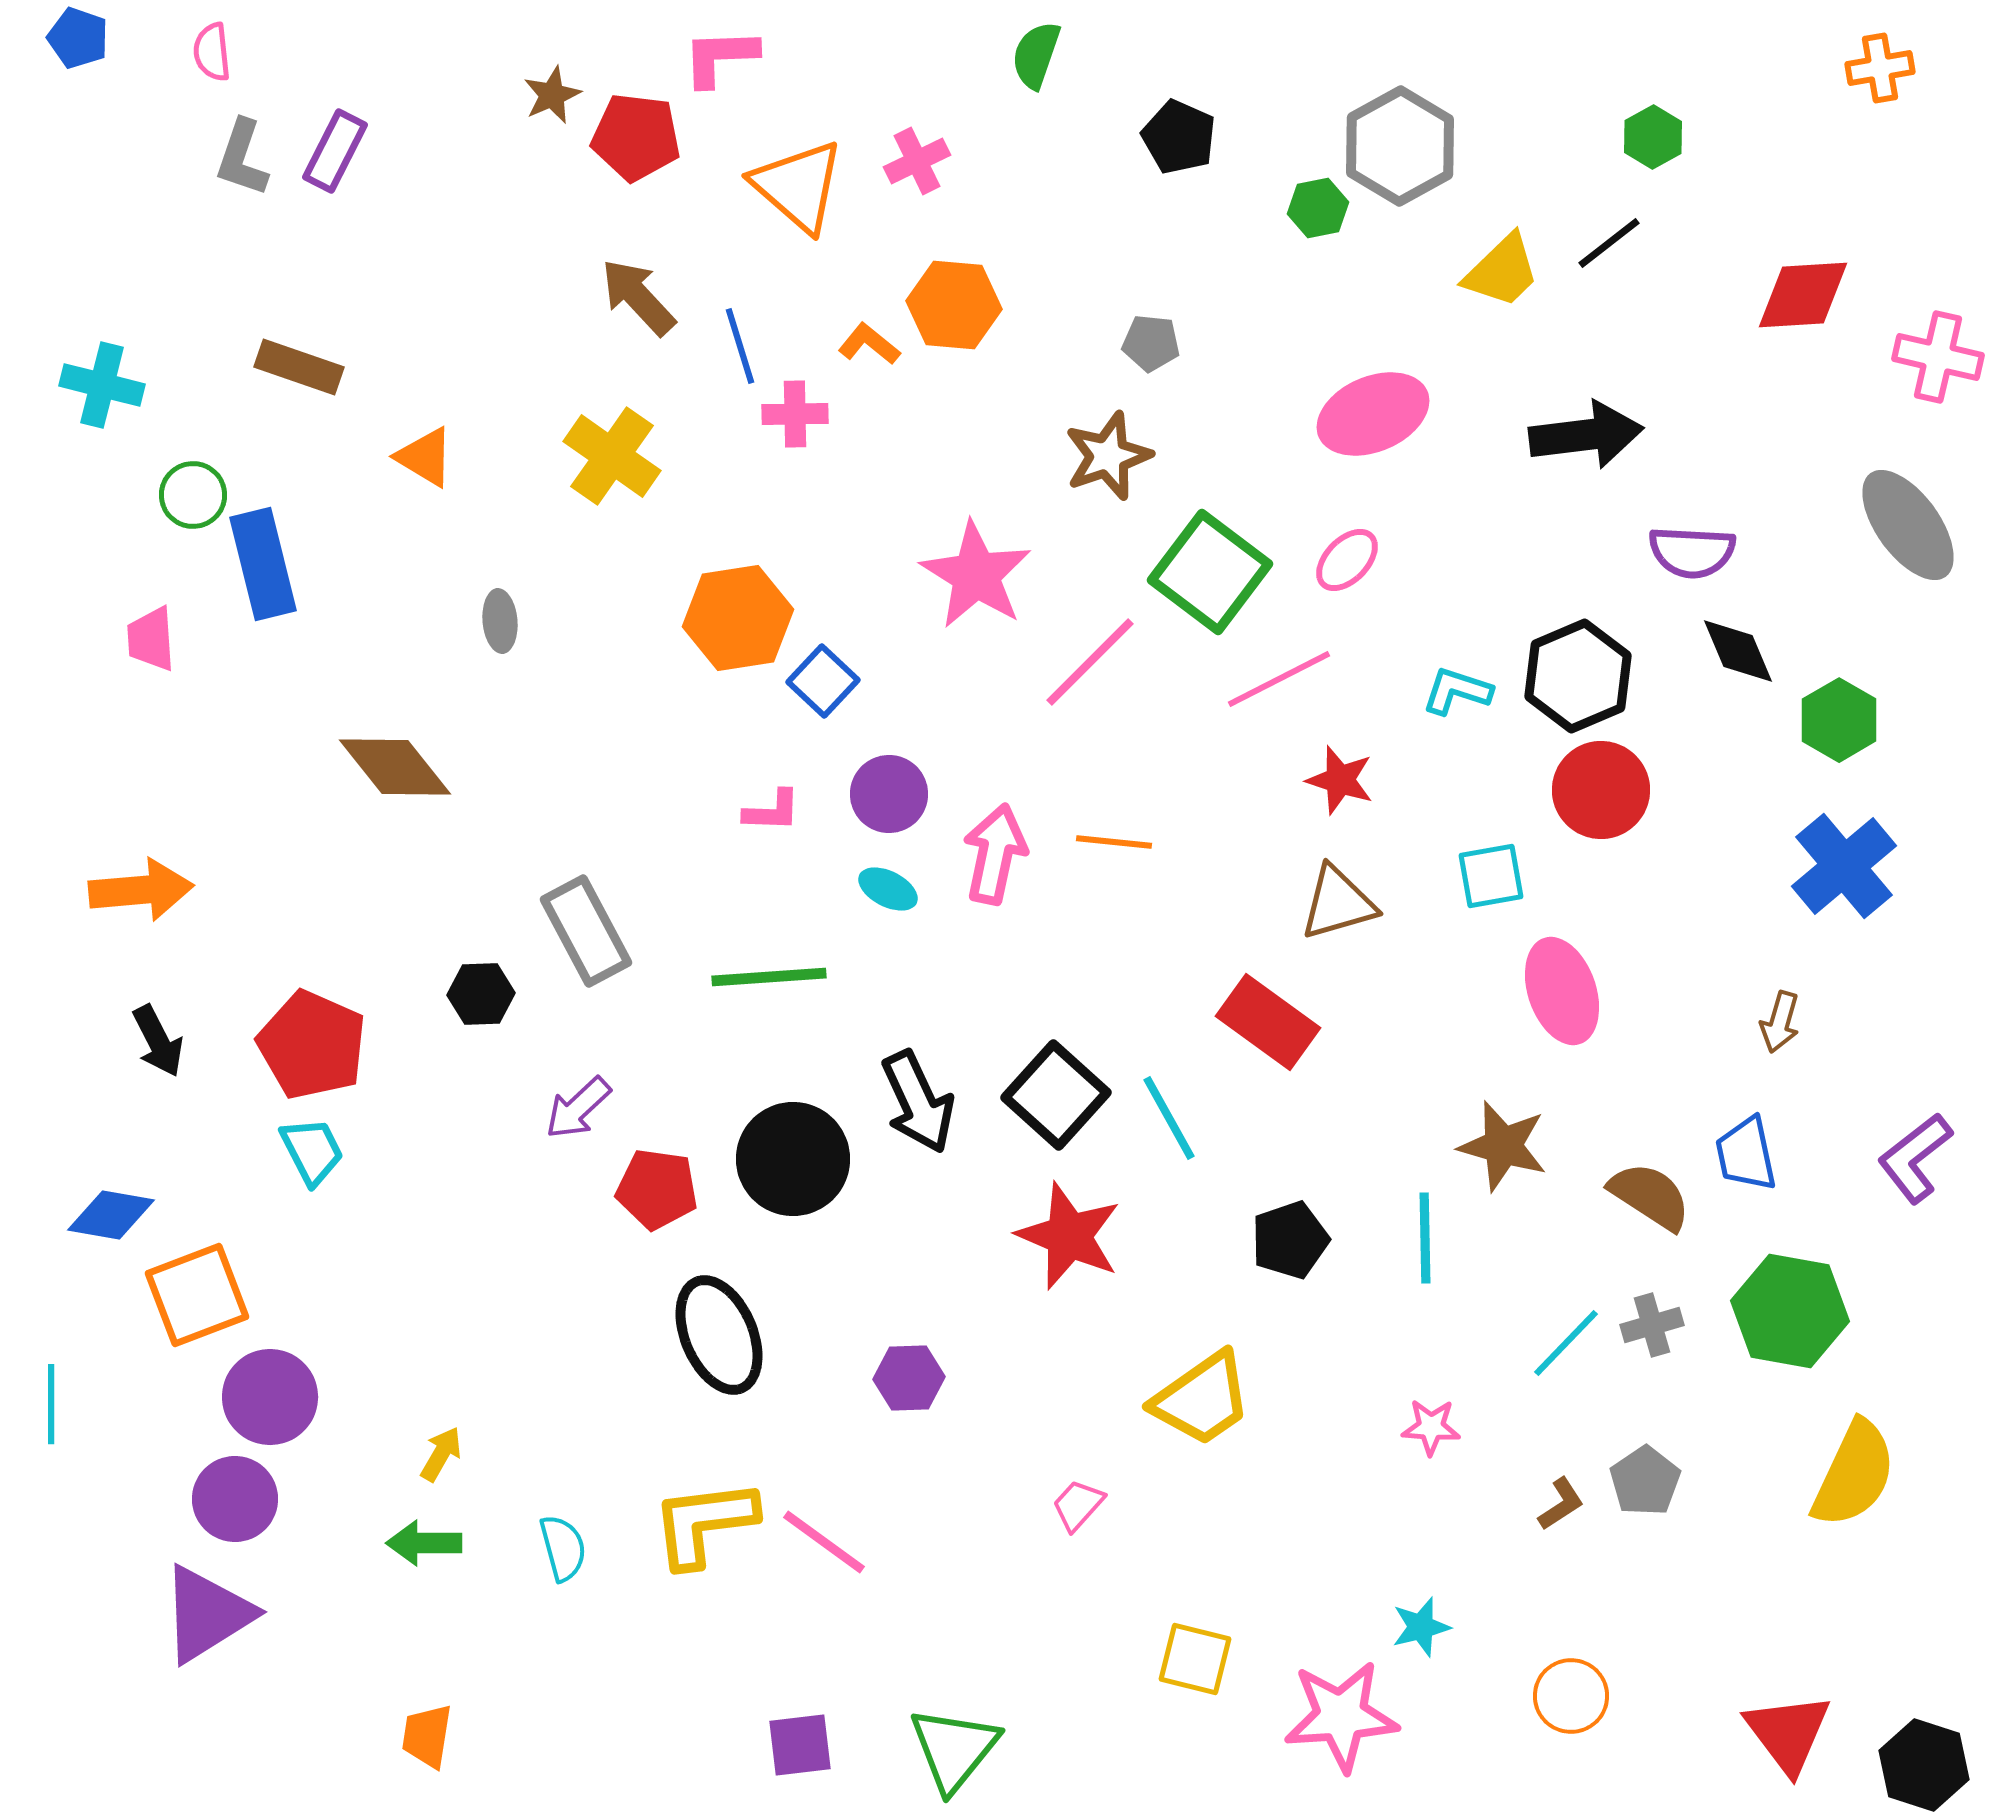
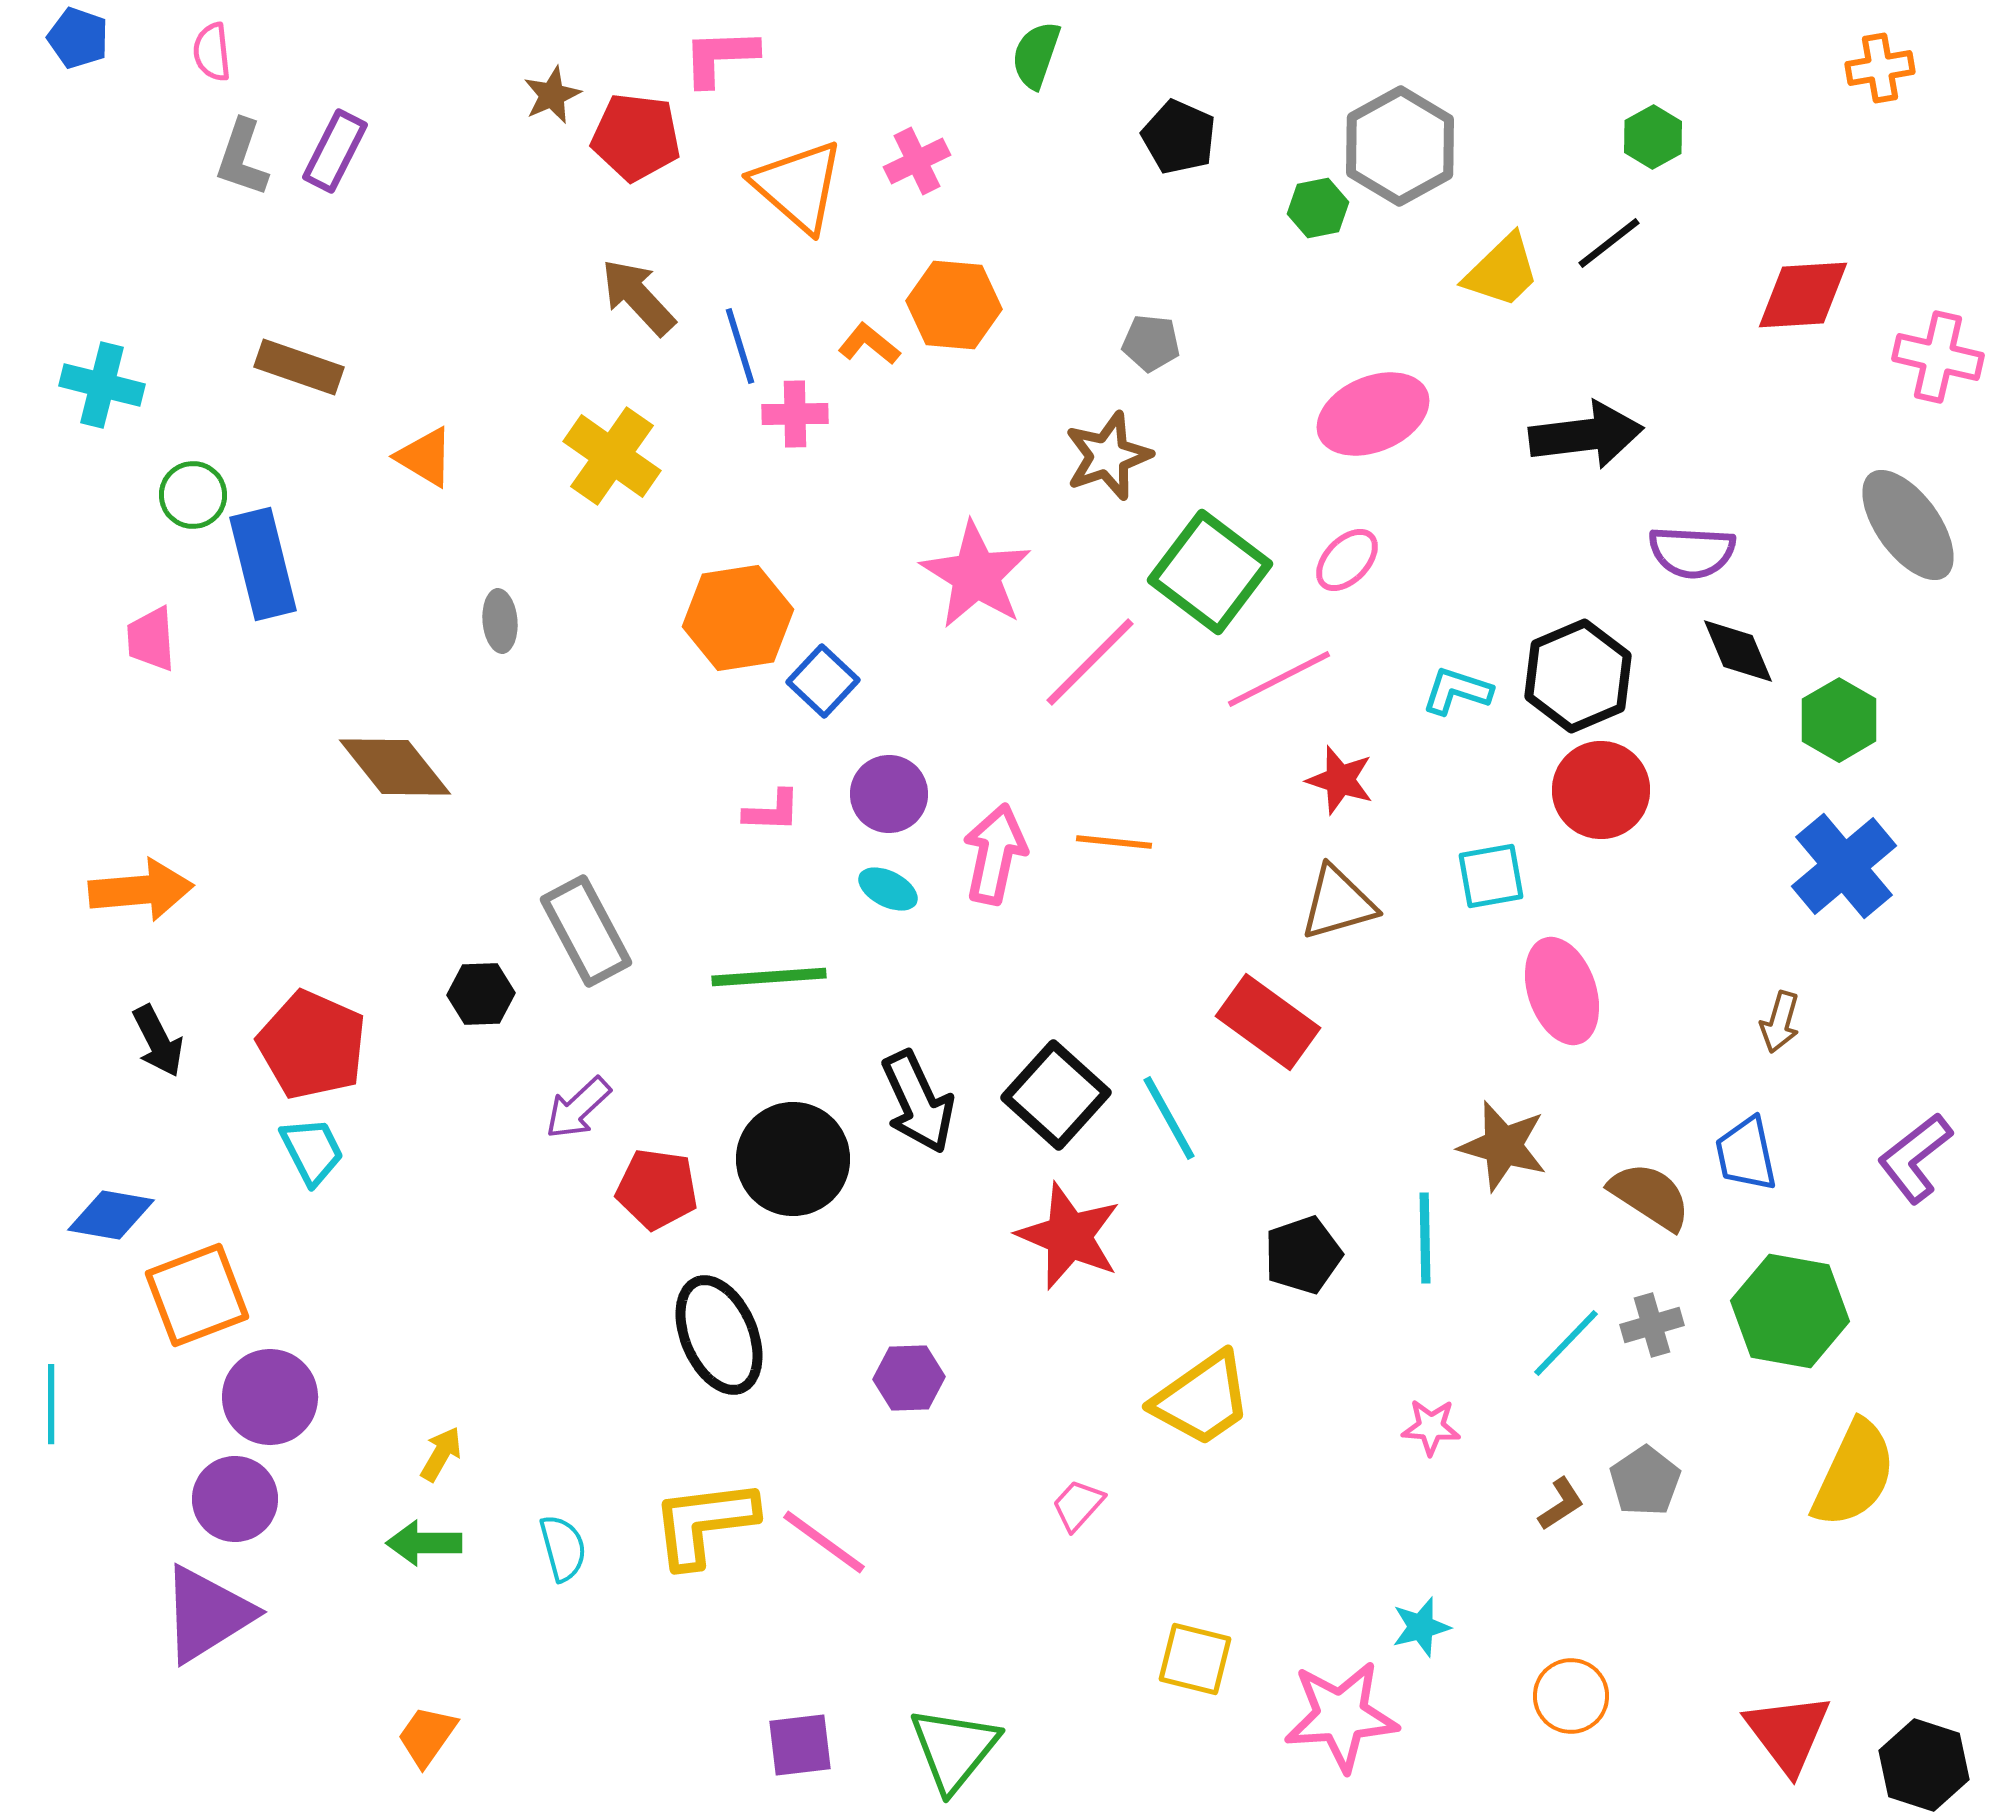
black pentagon at (1290, 1240): moved 13 px right, 15 px down
orange trapezoid at (427, 1736): rotated 26 degrees clockwise
